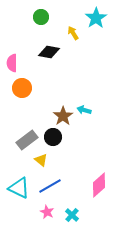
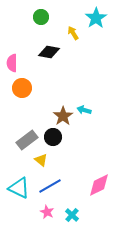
pink diamond: rotated 15 degrees clockwise
